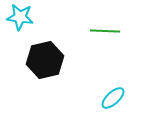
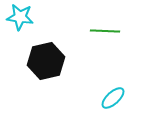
black hexagon: moved 1 px right, 1 px down
